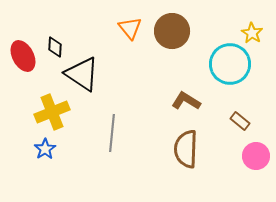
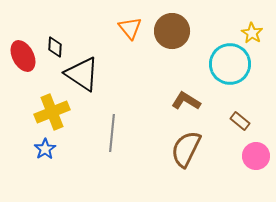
brown semicircle: rotated 24 degrees clockwise
